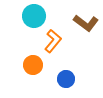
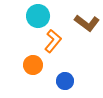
cyan circle: moved 4 px right
brown L-shape: moved 1 px right
blue circle: moved 1 px left, 2 px down
